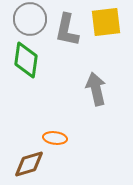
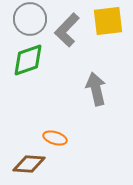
yellow square: moved 2 px right, 1 px up
gray L-shape: rotated 32 degrees clockwise
green diamond: moved 2 px right; rotated 63 degrees clockwise
orange ellipse: rotated 10 degrees clockwise
brown diamond: rotated 20 degrees clockwise
